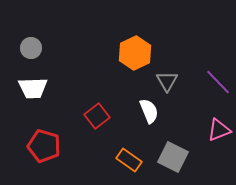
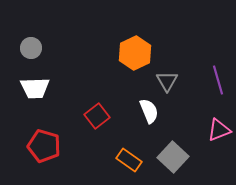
purple line: moved 2 px up; rotated 28 degrees clockwise
white trapezoid: moved 2 px right
gray square: rotated 16 degrees clockwise
